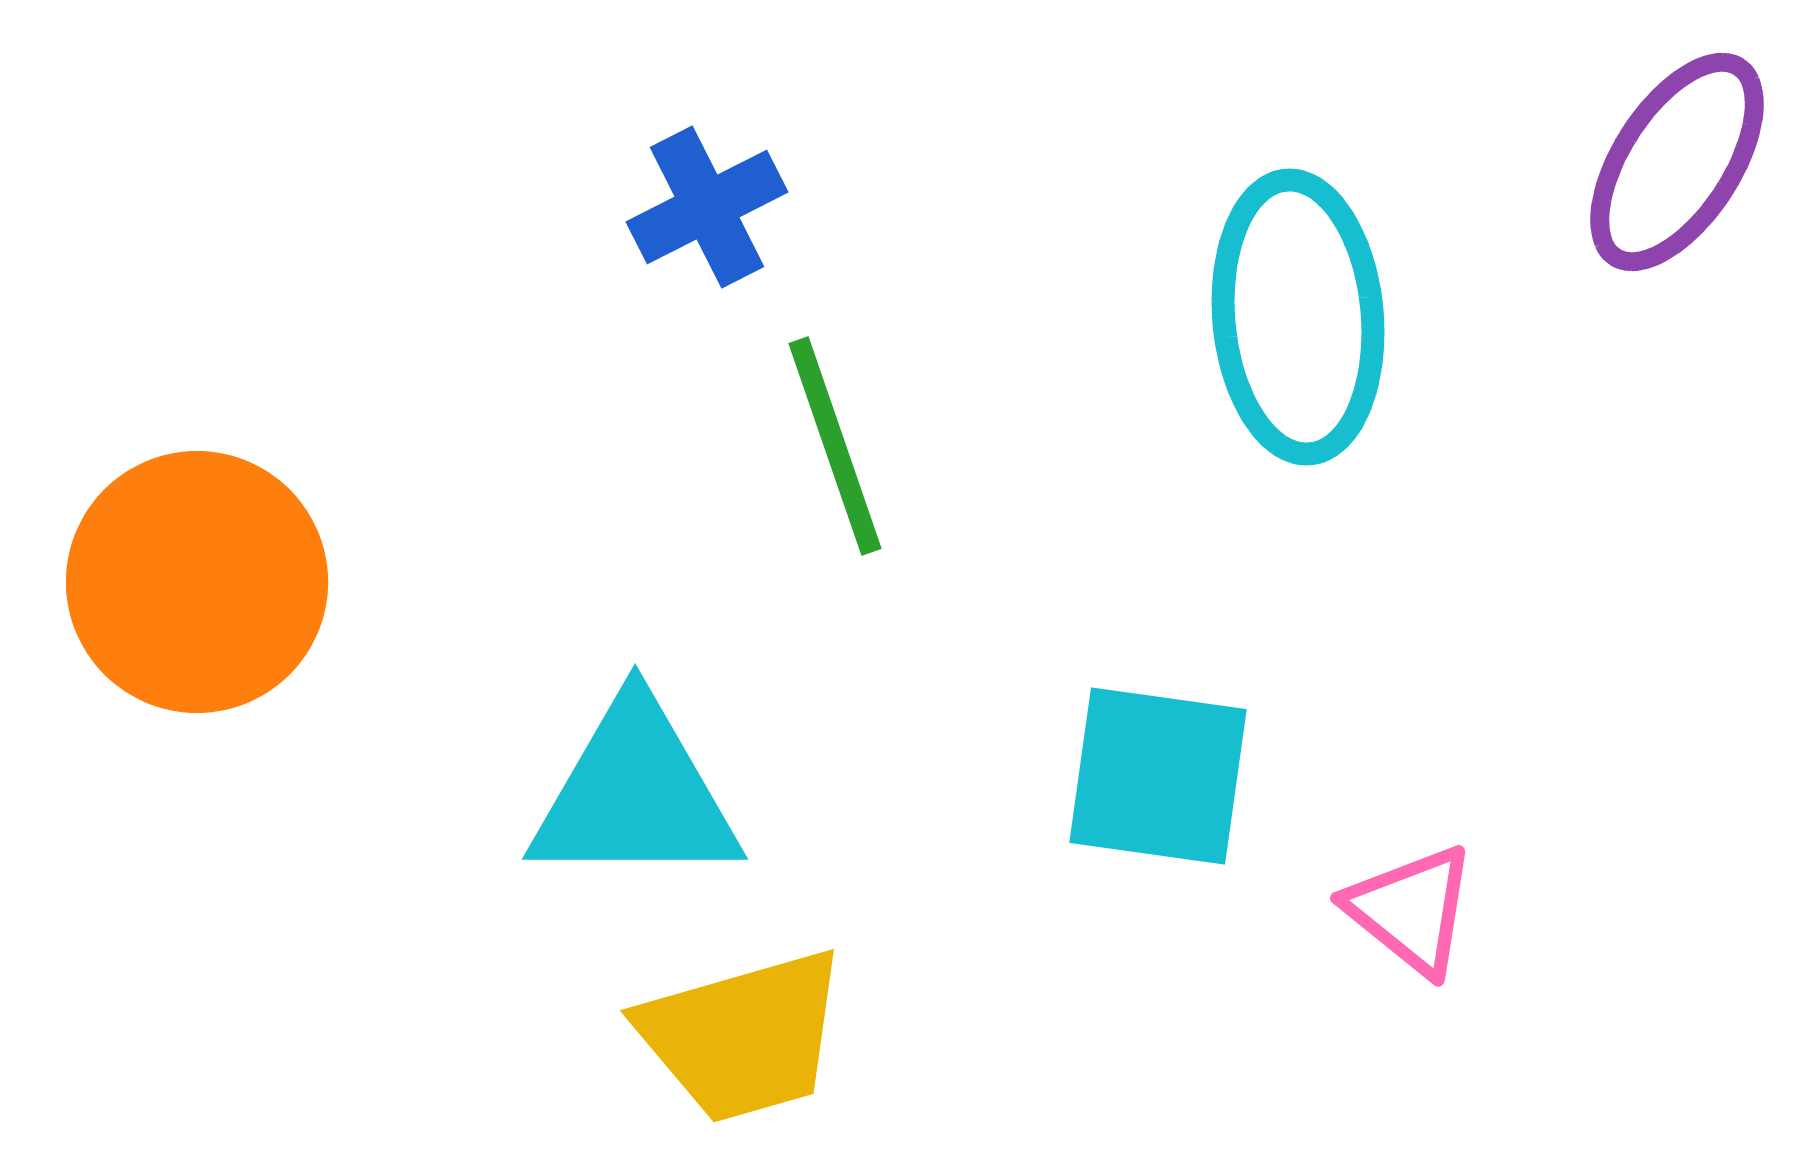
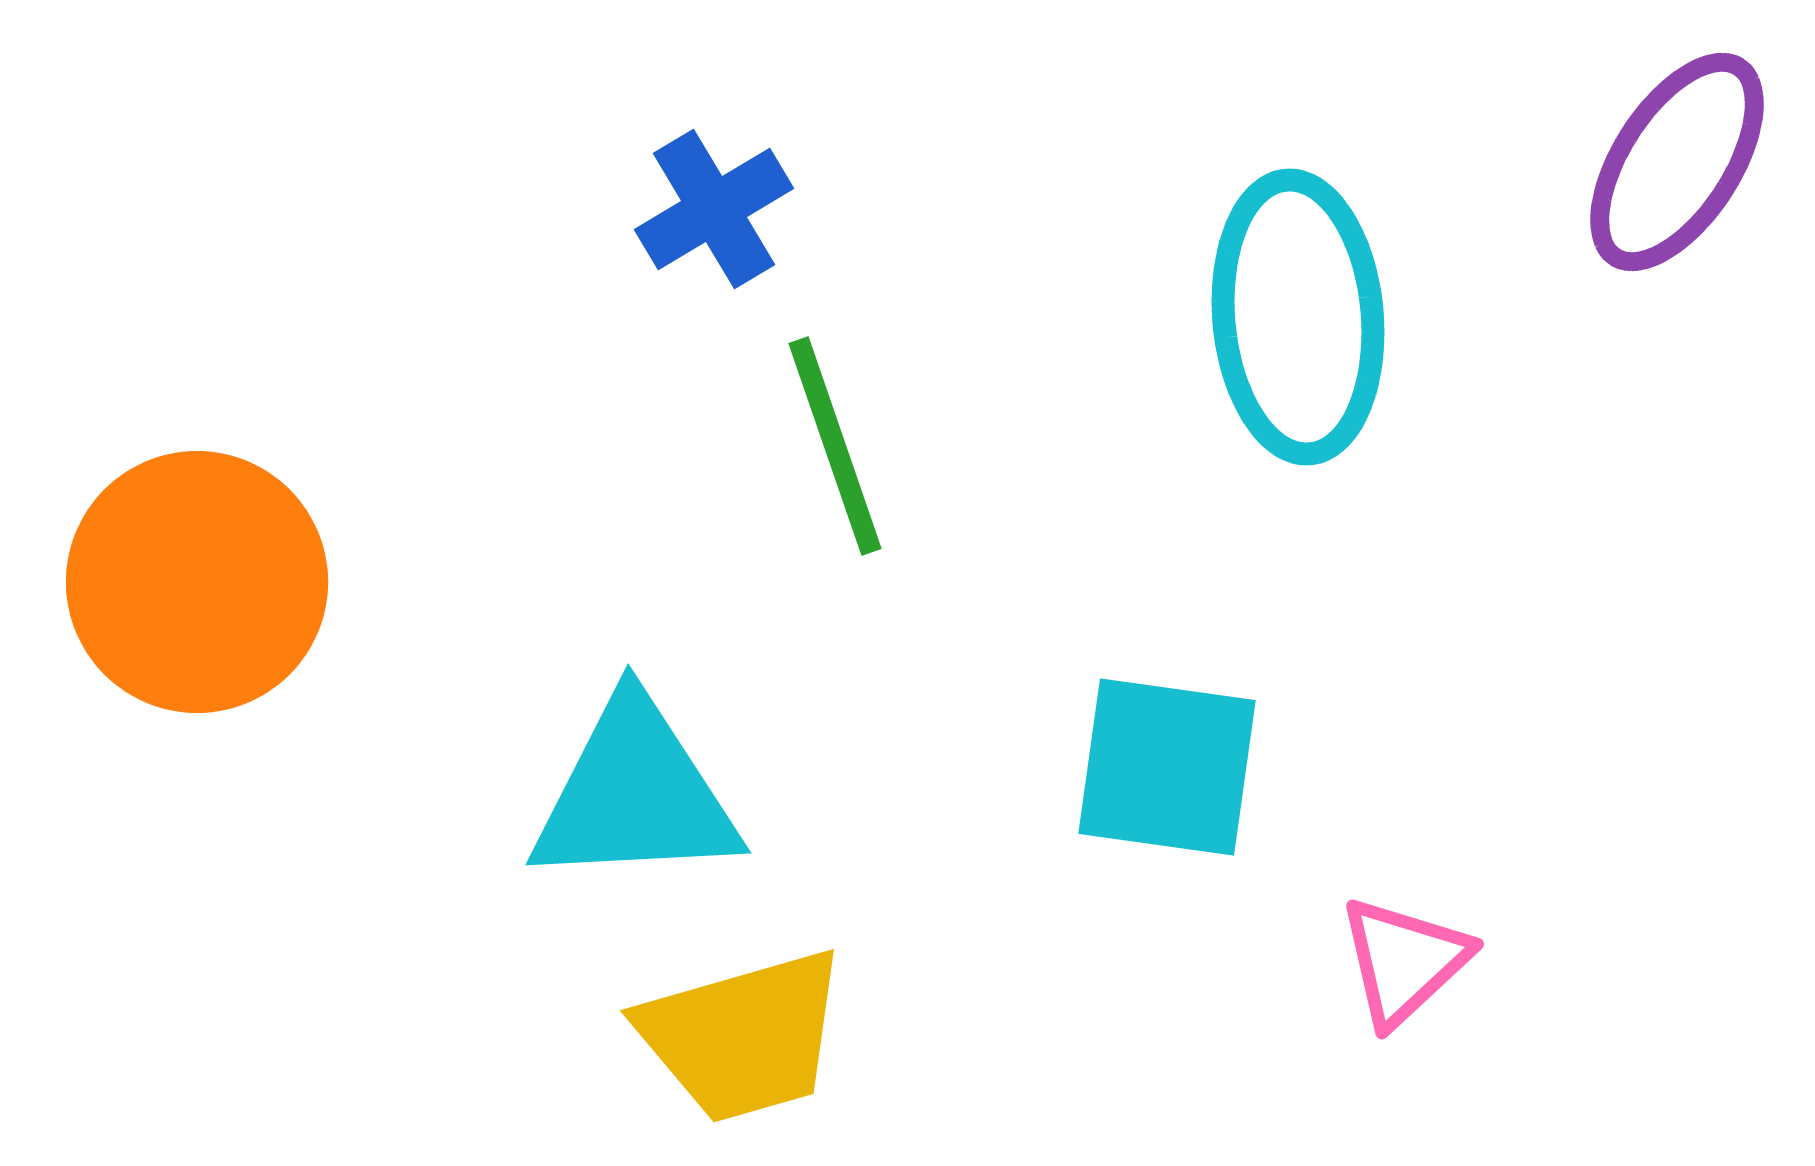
blue cross: moved 7 px right, 2 px down; rotated 4 degrees counterclockwise
cyan square: moved 9 px right, 9 px up
cyan triangle: rotated 3 degrees counterclockwise
pink triangle: moved 7 px left, 51 px down; rotated 38 degrees clockwise
